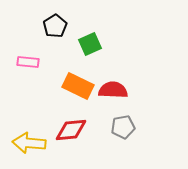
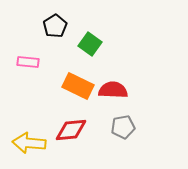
green square: rotated 30 degrees counterclockwise
